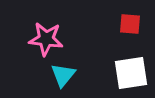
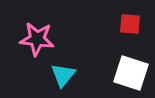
pink star: moved 9 px left
white square: rotated 27 degrees clockwise
